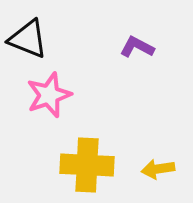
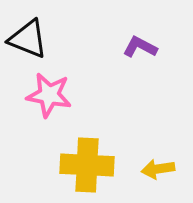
purple L-shape: moved 3 px right
pink star: rotated 30 degrees clockwise
